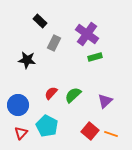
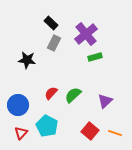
black rectangle: moved 11 px right, 2 px down
purple cross: moved 1 px left; rotated 15 degrees clockwise
orange line: moved 4 px right, 1 px up
